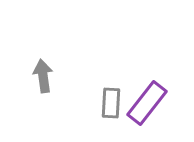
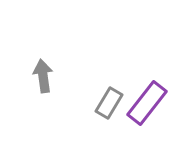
gray rectangle: moved 2 px left; rotated 28 degrees clockwise
